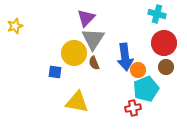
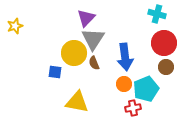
orange circle: moved 14 px left, 14 px down
